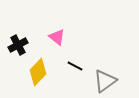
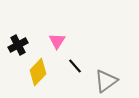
pink triangle: moved 4 px down; rotated 24 degrees clockwise
black line: rotated 21 degrees clockwise
gray triangle: moved 1 px right
